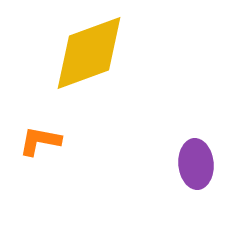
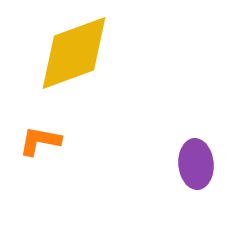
yellow diamond: moved 15 px left
